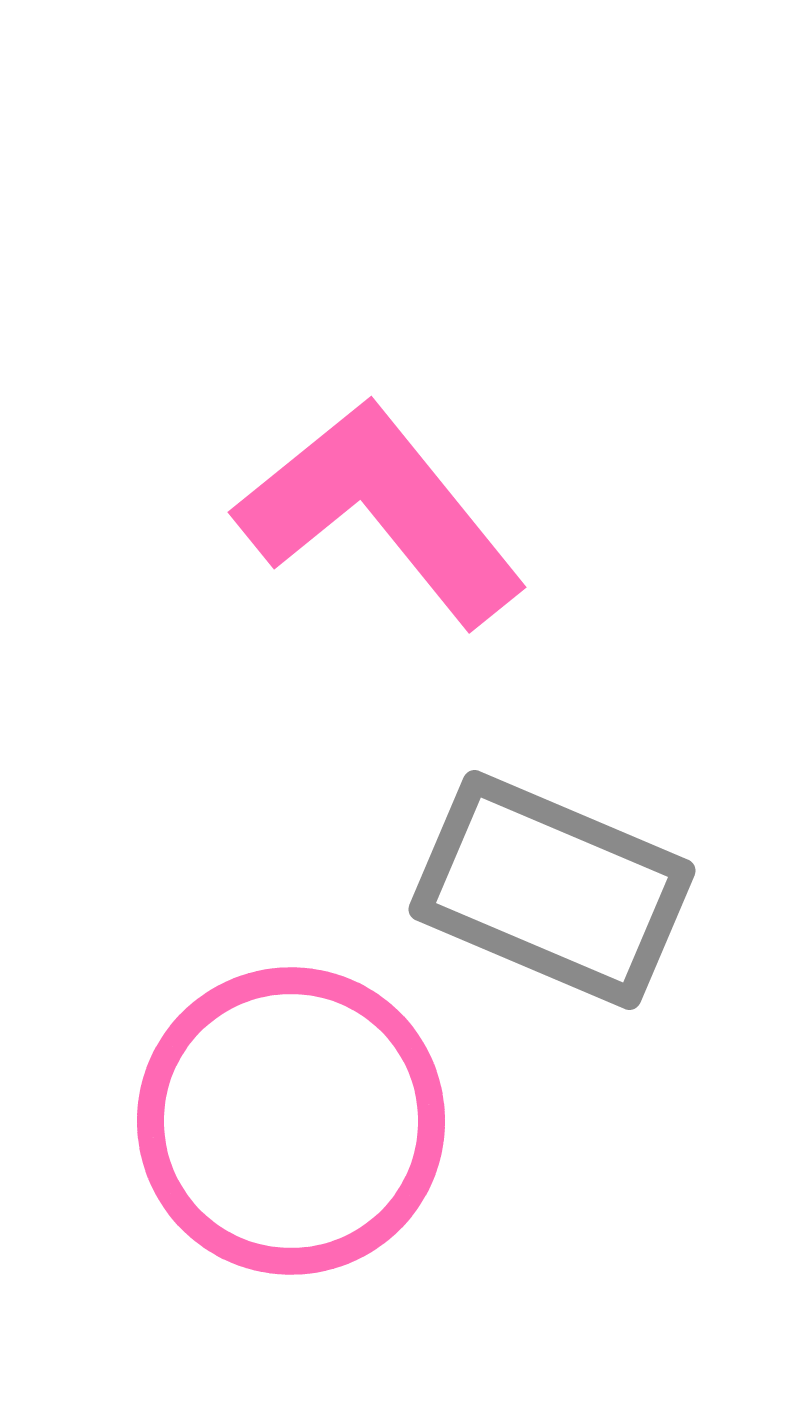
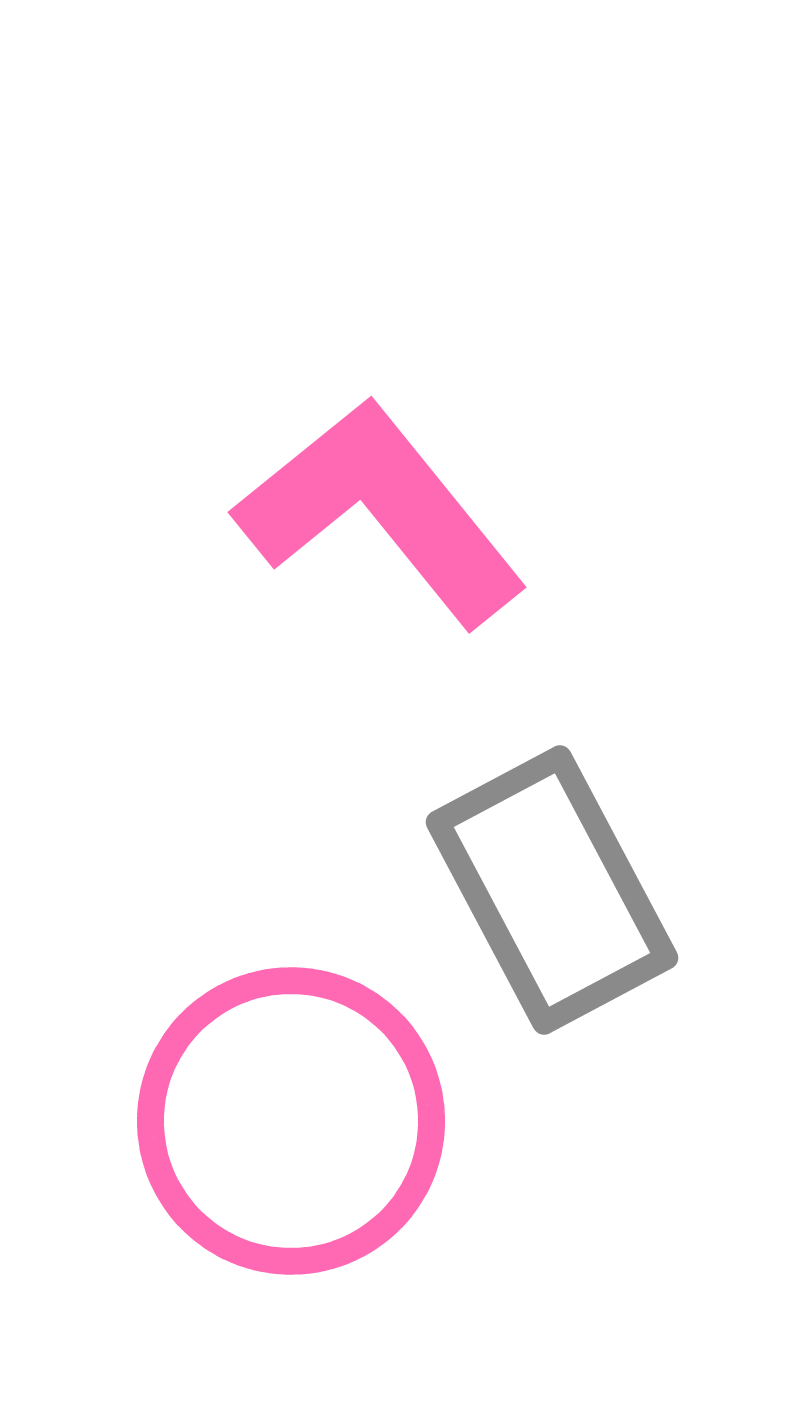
gray rectangle: rotated 39 degrees clockwise
